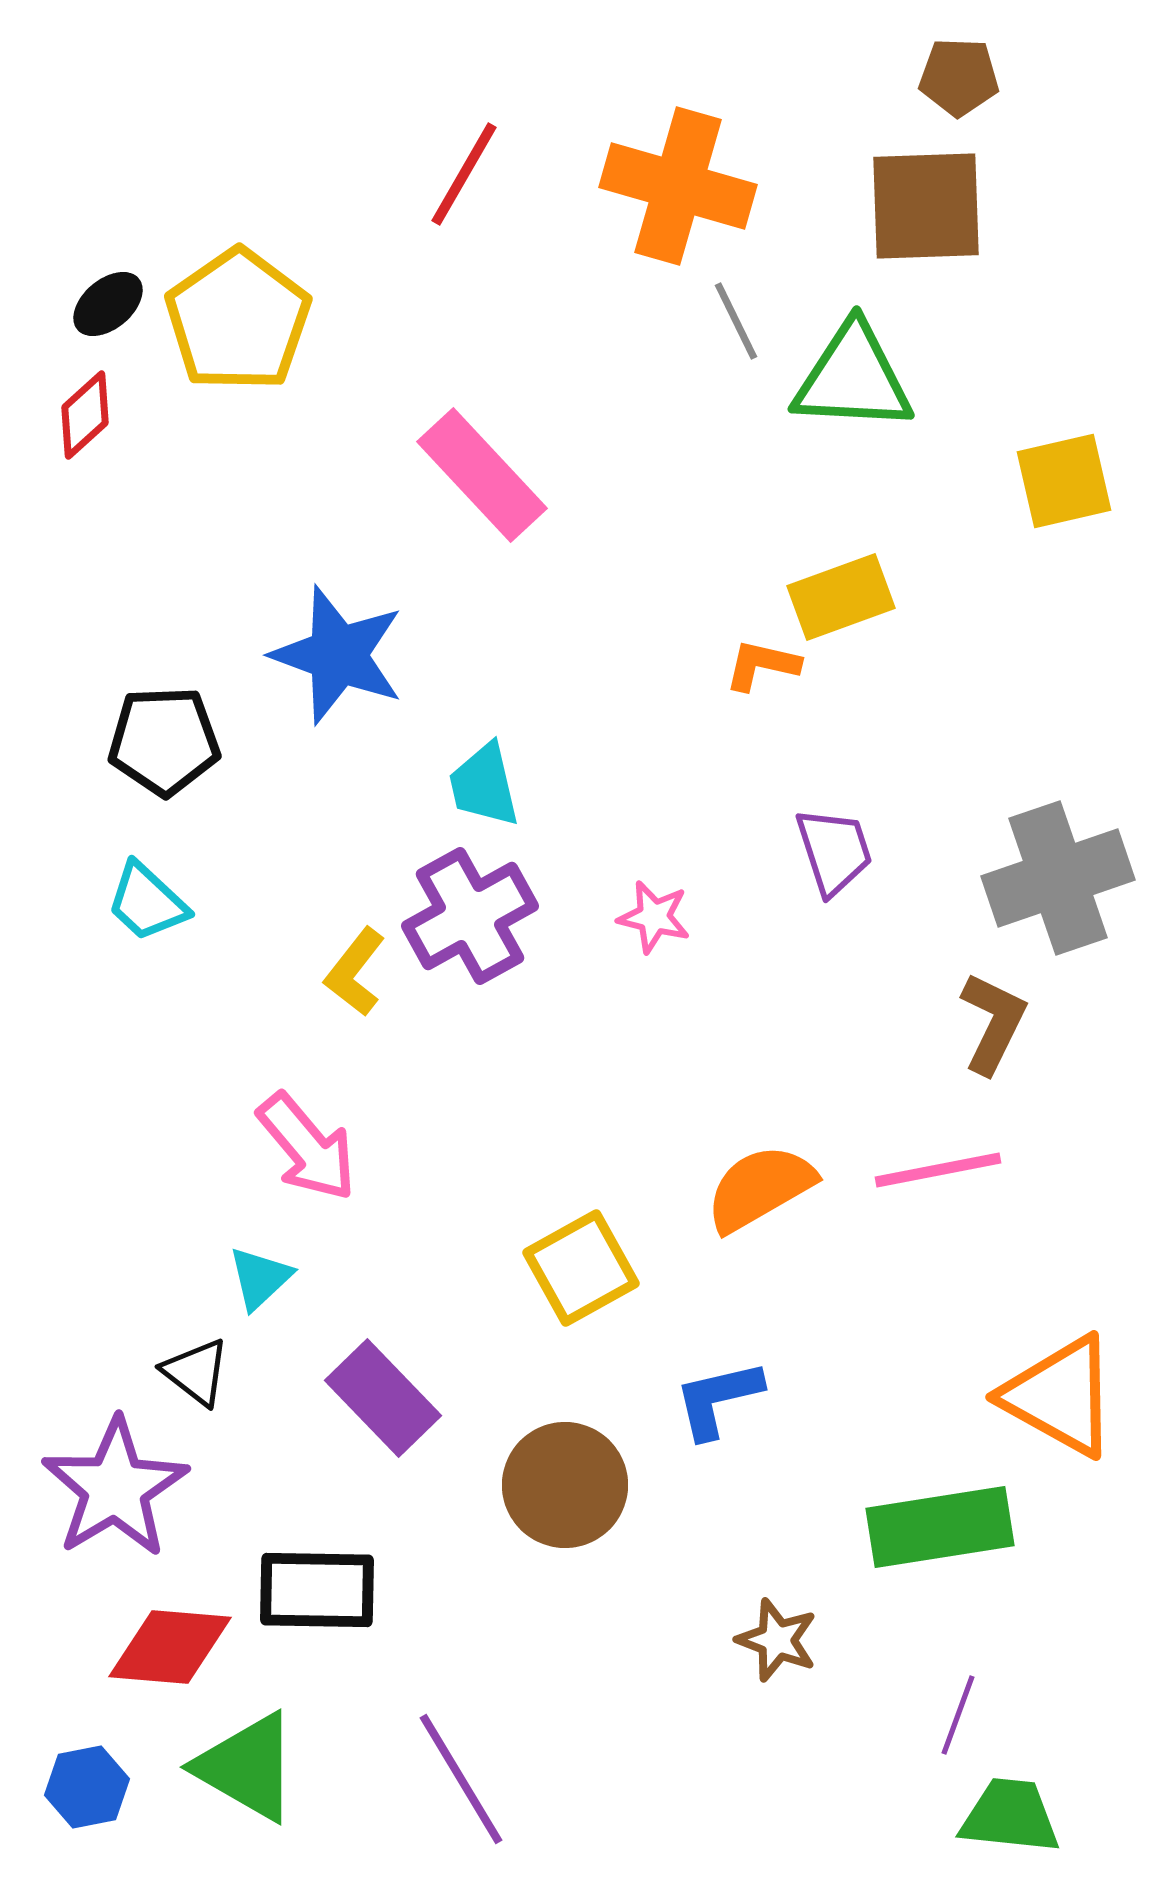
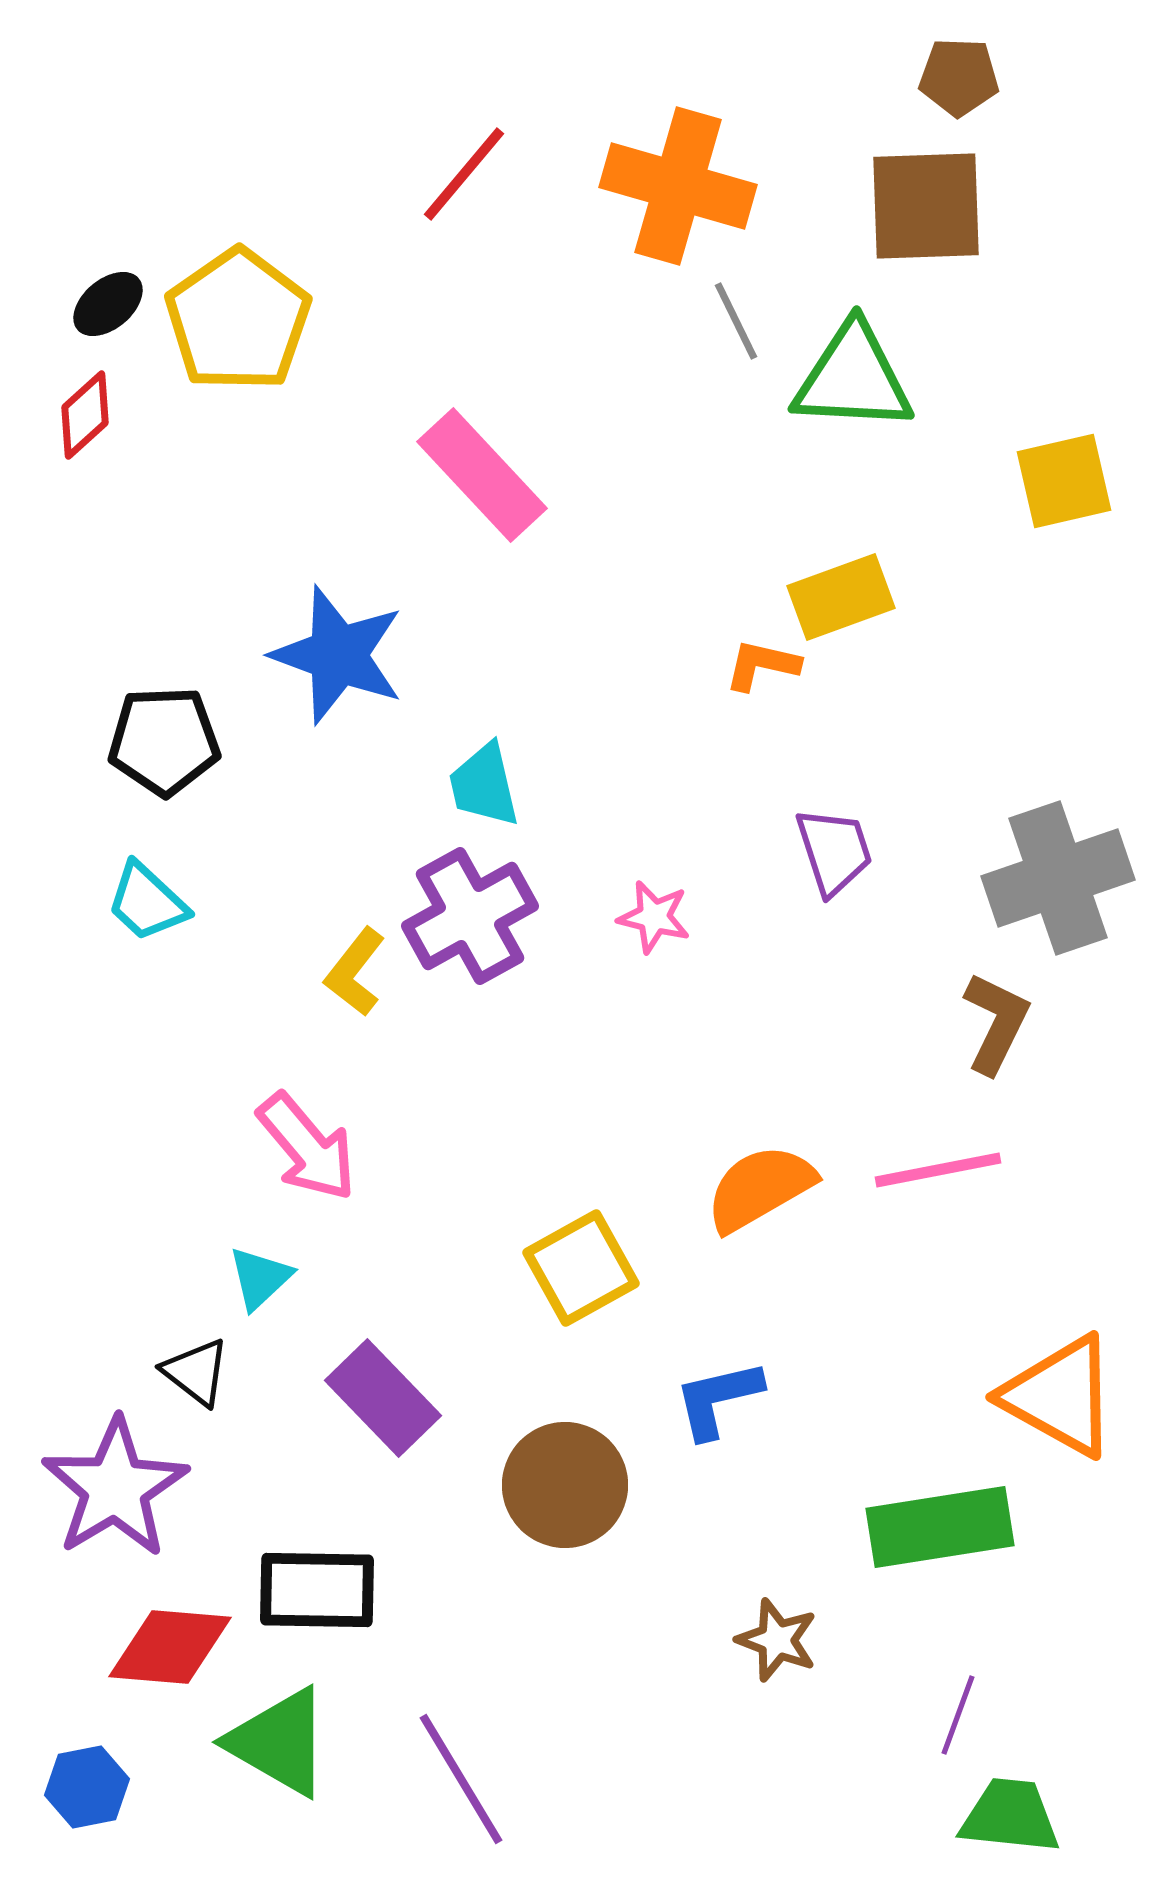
red line at (464, 174): rotated 10 degrees clockwise
brown L-shape at (993, 1023): moved 3 px right
green triangle at (247, 1767): moved 32 px right, 25 px up
